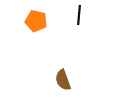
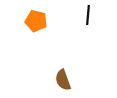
black line: moved 9 px right
